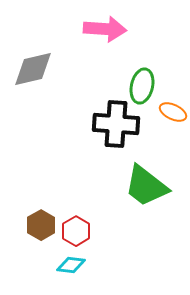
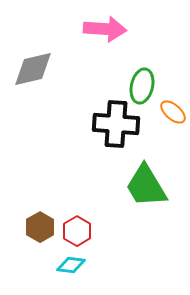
orange ellipse: rotated 16 degrees clockwise
green trapezoid: rotated 21 degrees clockwise
brown hexagon: moved 1 px left, 2 px down
red hexagon: moved 1 px right
